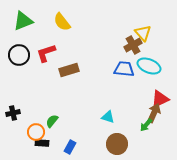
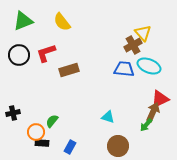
brown arrow: moved 1 px left, 1 px up
brown circle: moved 1 px right, 2 px down
